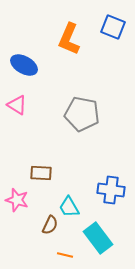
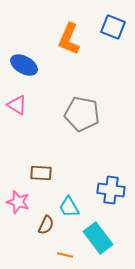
pink star: moved 1 px right, 2 px down
brown semicircle: moved 4 px left
